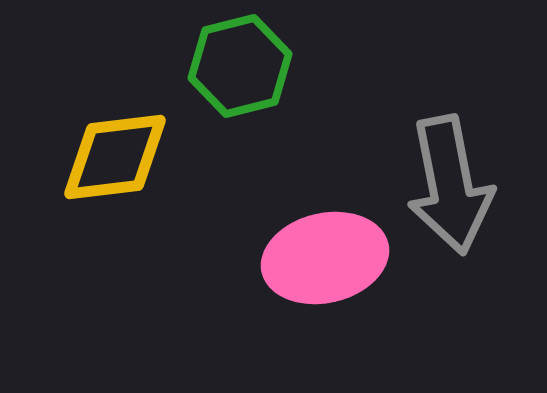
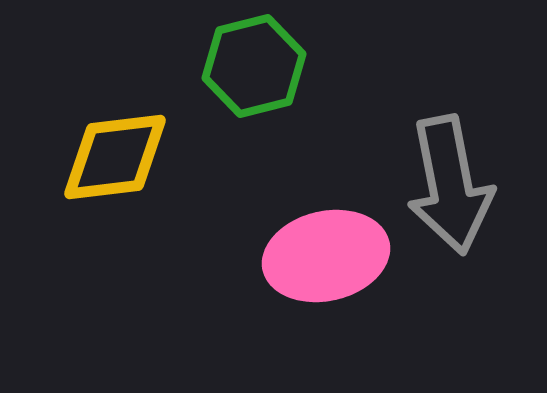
green hexagon: moved 14 px right
pink ellipse: moved 1 px right, 2 px up
